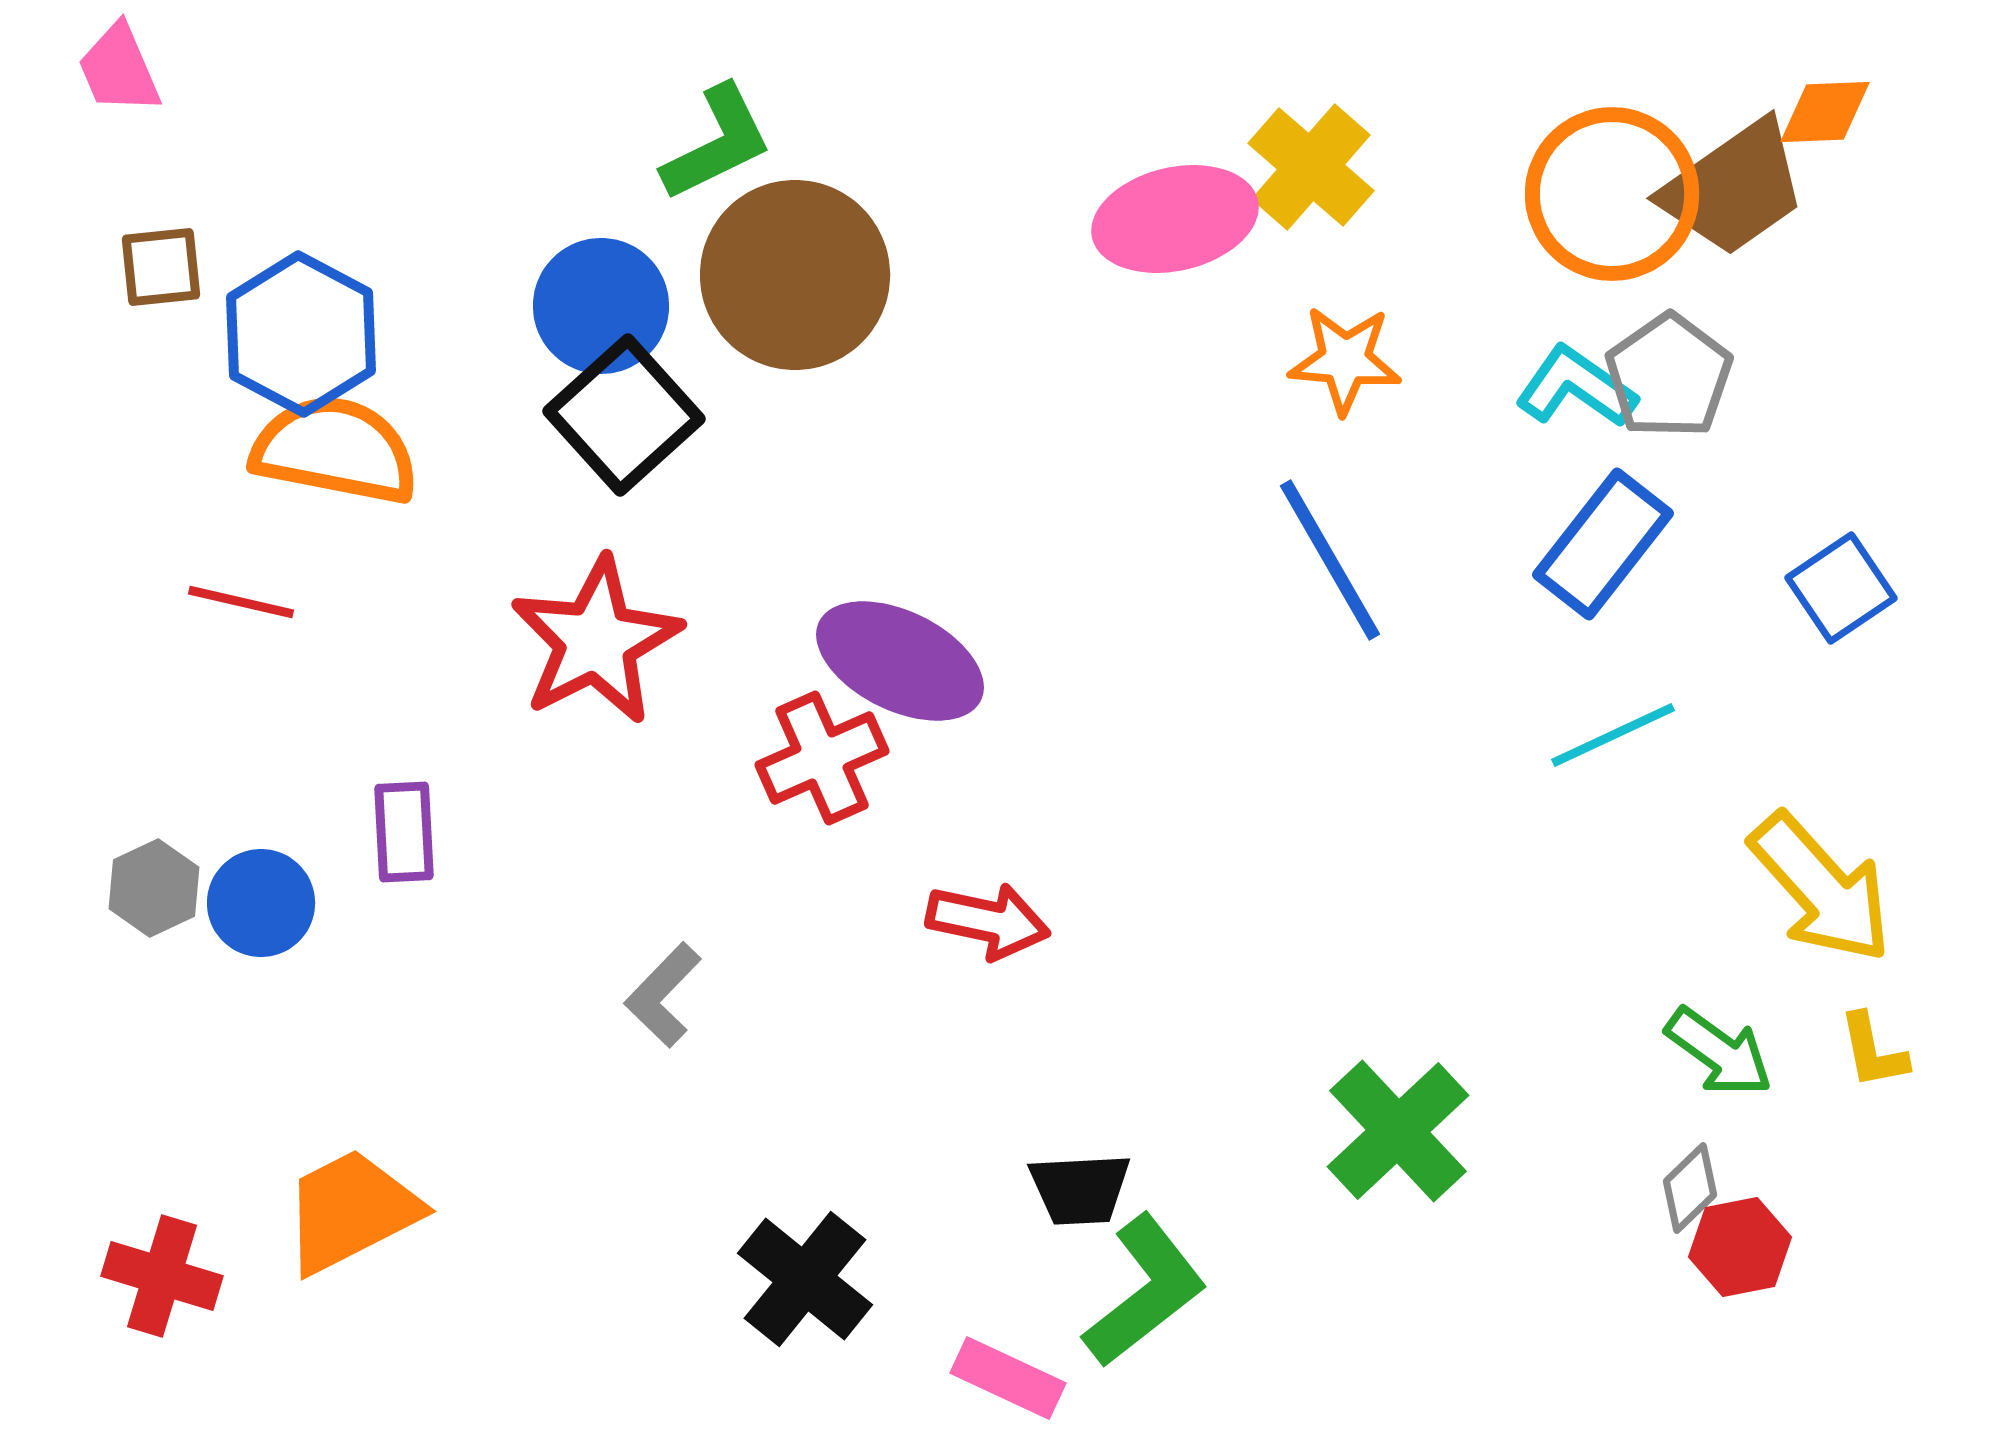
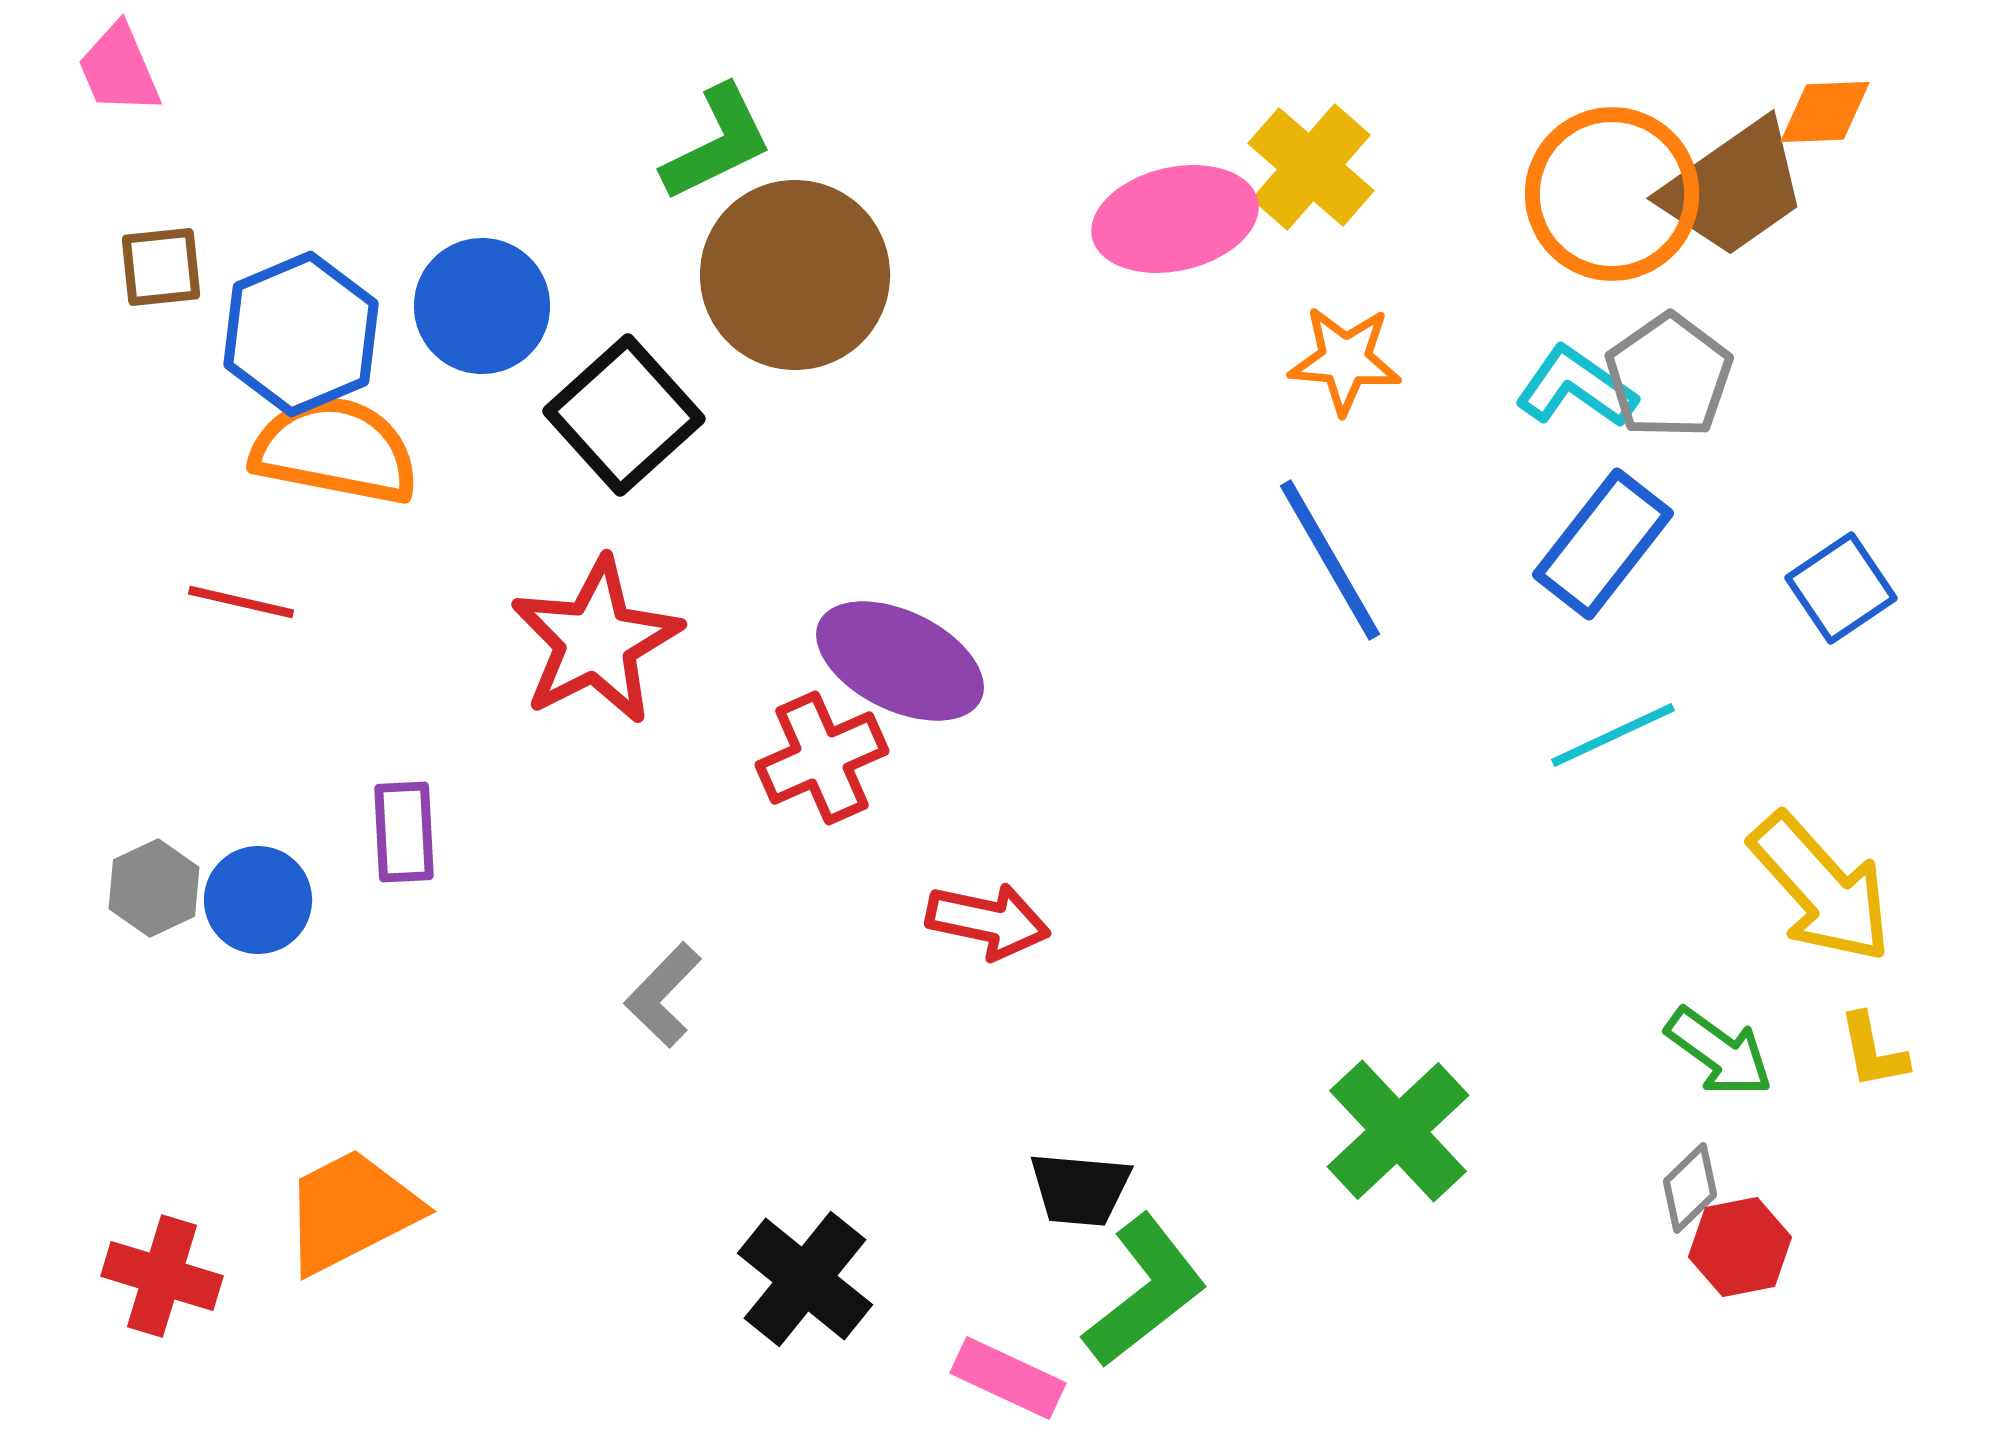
blue circle at (601, 306): moved 119 px left
blue hexagon at (301, 334): rotated 9 degrees clockwise
blue circle at (261, 903): moved 3 px left, 3 px up
black trapezoid at (1080, 1189): rotated 8 degrees clockwise
